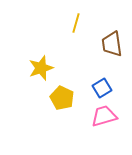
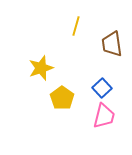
yellow line: moved 3 px down
blue square: rotated 12 degrees counterclockwise
yellow pentagon: rotated 10 degrees clockwise
pink trapezoid: rotated 120 degrees clockwise
